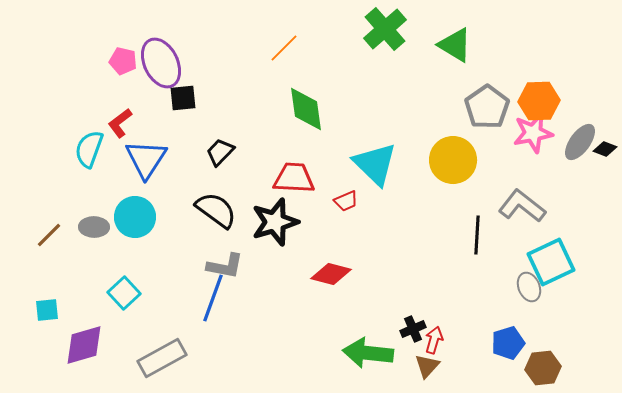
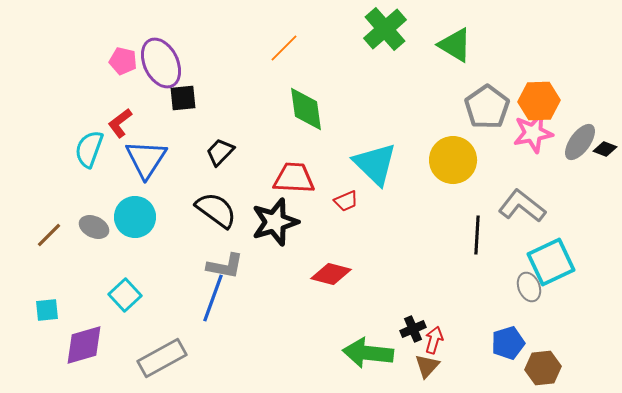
gray ellipse at (94, 227): rotated 24 degrees clockwise
cyan square at (124, 293): moved 1 px right, 2 px down
